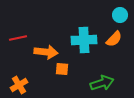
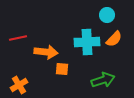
cyan circle: moved 13 px left
cyan cross: moved 3 px right, 2 px down
green arrow: moved 1 px right, 3 px up
